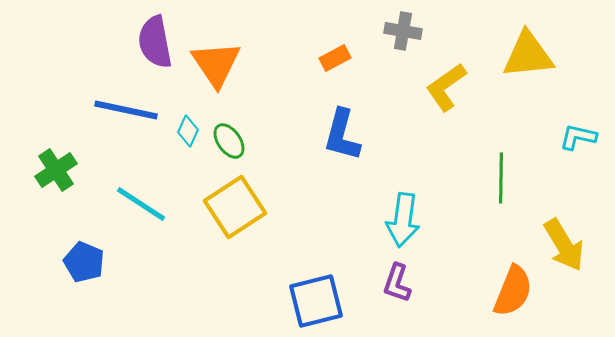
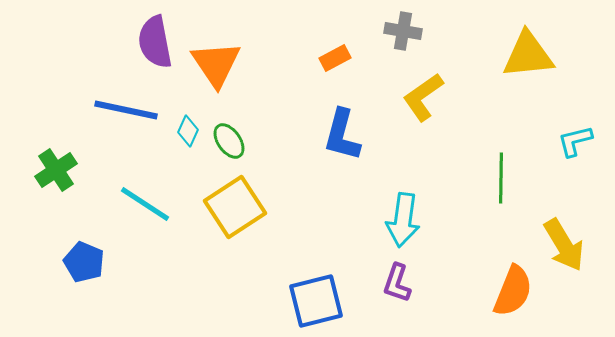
yellow L-shape: moved 23 px left, 10 px down
cyan L-shape: moved 3 px left, 4 px down; rotated 27 degrees counterclockwise
cyan line: moved 4 px right
